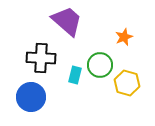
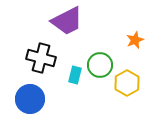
purple trapezoid: rotated 112 degrees clockwise
orange star: moved 11 px right, 3 px down
black cross: rotated 12 degrees clockwise
yellow hexagon: rotated 15 degrees clockwise
blue circle: moved 1 px left, 2 px down
